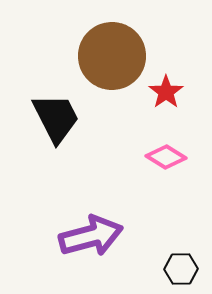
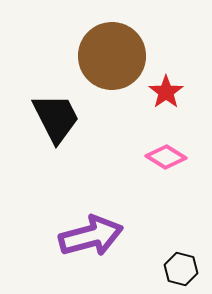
black hexagon: rotated 16 degrees clockwise
